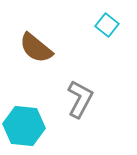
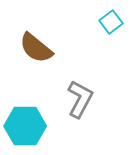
cyan square: moved 4 px right, 3 px up; rotated 15 degrees clockwise
cyan hexagon: moved 1 px right; rotated 6 degrees counterclockwise
